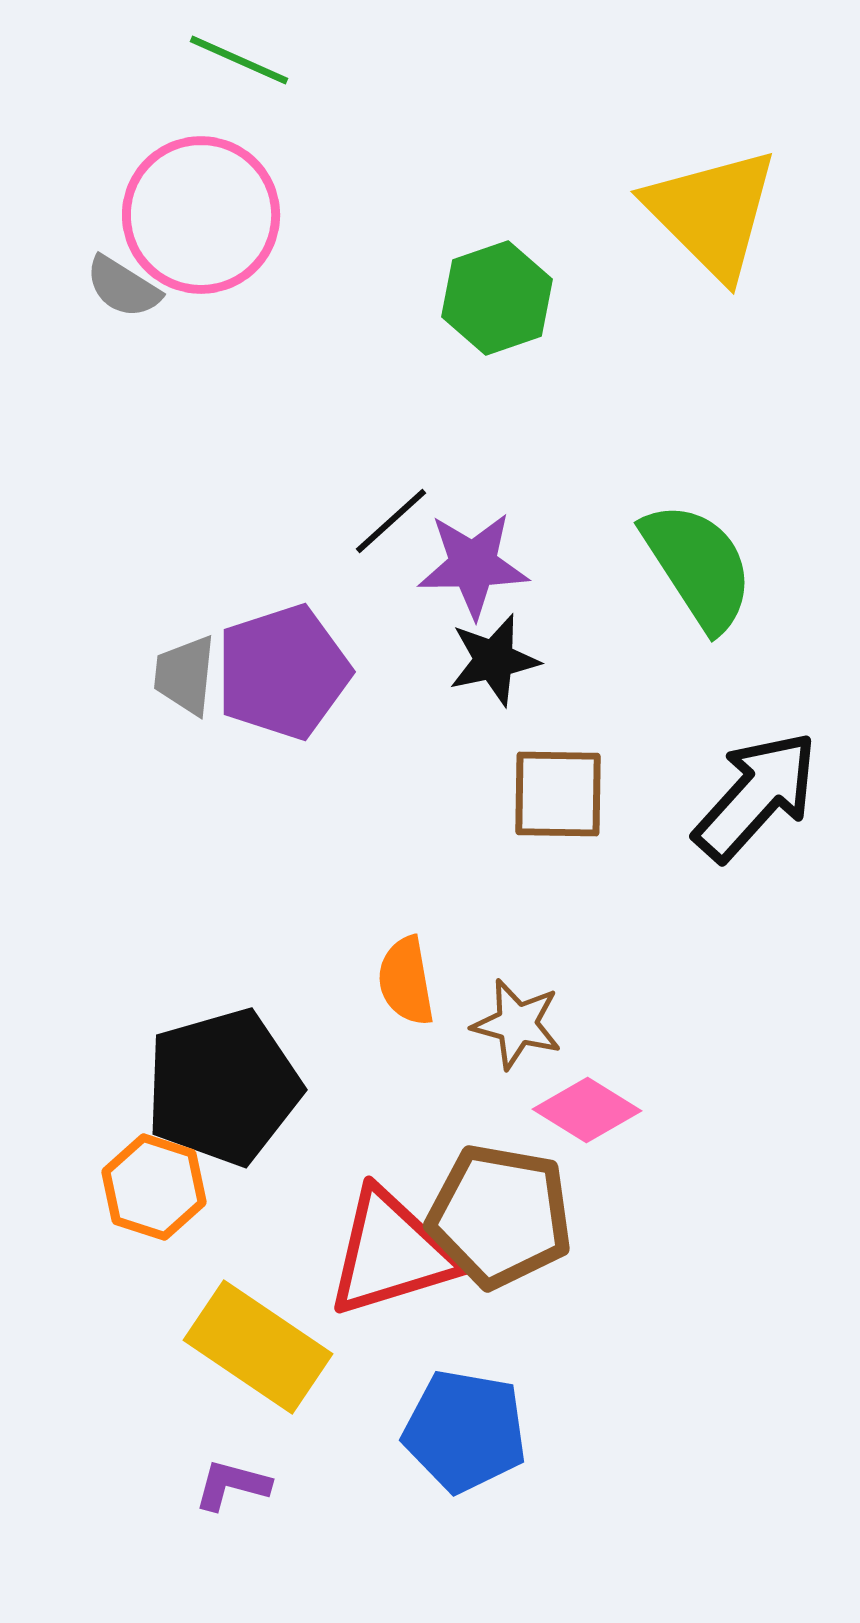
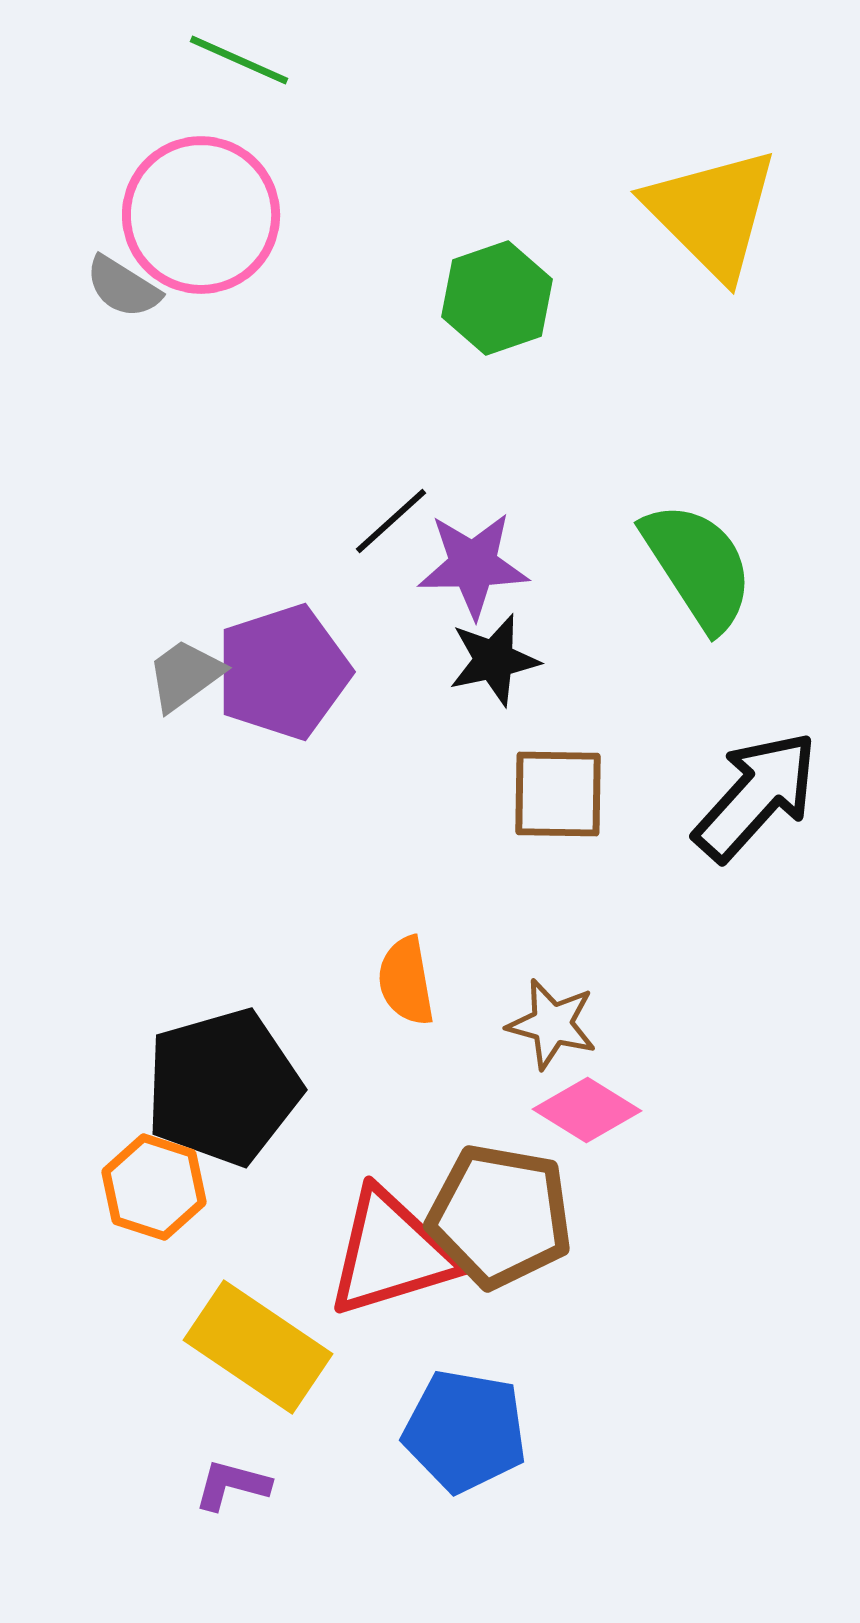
gray trapezoid: rotated 48 degrees clockwise
brown star: moved 35 px right
